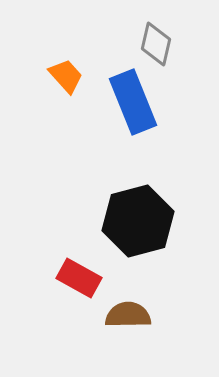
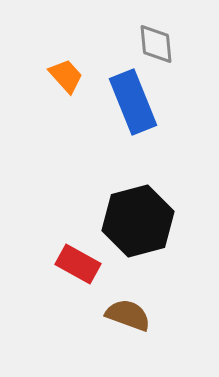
gray diamond: rotated 18 degrees counterclockwise
red rectangle: moved 1 px left, 14 px up
brown semicircle: rotated 21 degrees clockwise
